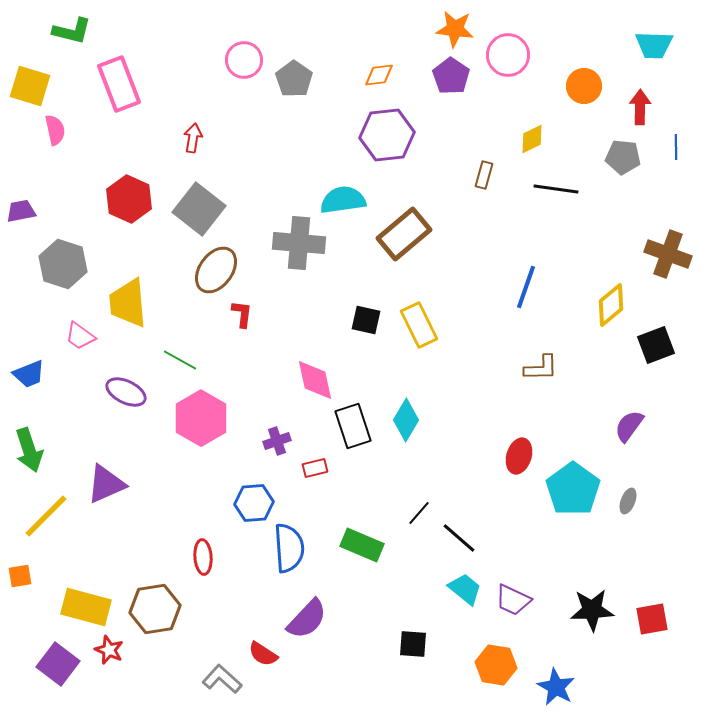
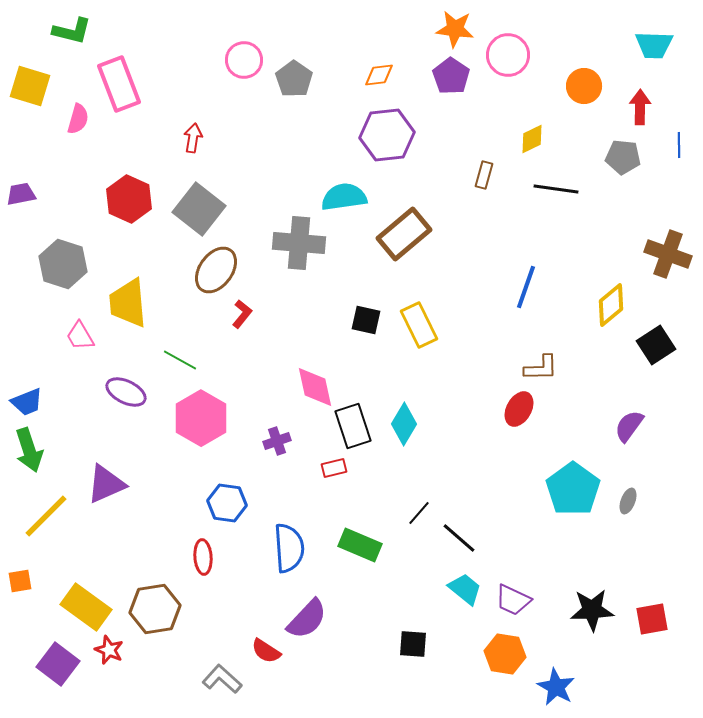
pink semicircle at (55, 130): moved 23 px right, 11 px up; rotated 28 degrees clockwise
blue line at (676, 147): moved 3 px right, 2 px up
cyan semicircle at (343, 200): moved 1 px right, 3 px up
purple trapezoid at (21, 211): moved 17 px up
red L-shape at (242, 314): rotated 32 degrees clockwise
pink trapezoid at (80, 336): rotated 24 degrees clockwise
black square at (656, 345): rotated 12 degrees counterclockwise
blue trapezoid at (29, 374): moved 2 px left, 28 px down
pink diamond at (315, 380): moved 7 px down
cyan diamond at (406, 420): moved 2 px left, 4 px down
red ellipse at (519, 456): moved 47 px up; rotated 12 degrees clockwise
red rectangle at (315, 468): moved 19 px right
blue hexagon at (254, 503): moved 27 px left; rotated 12 degrees clockwise
green rectangle at (362, 545): moved 2 px left
orange square at (20, 576): moved 5 px down
yellow rectangle at (86, 607): rotated 21 degrees clockwise
red semicircle at (263, 654): moved 3 px right, 3 px up
orange hexagon at (496, 665): moved 9 px right, 11 px up
